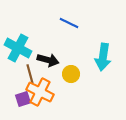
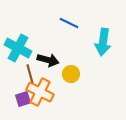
cyan arrow: moved 15 px up
